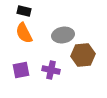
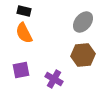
gray ellipse: moved 20 px right, 13 px up; rotated 40 degrees counterclockwise
purple cross: moved 3 px right, 9 px down; rotated 18 degrees clockwise
